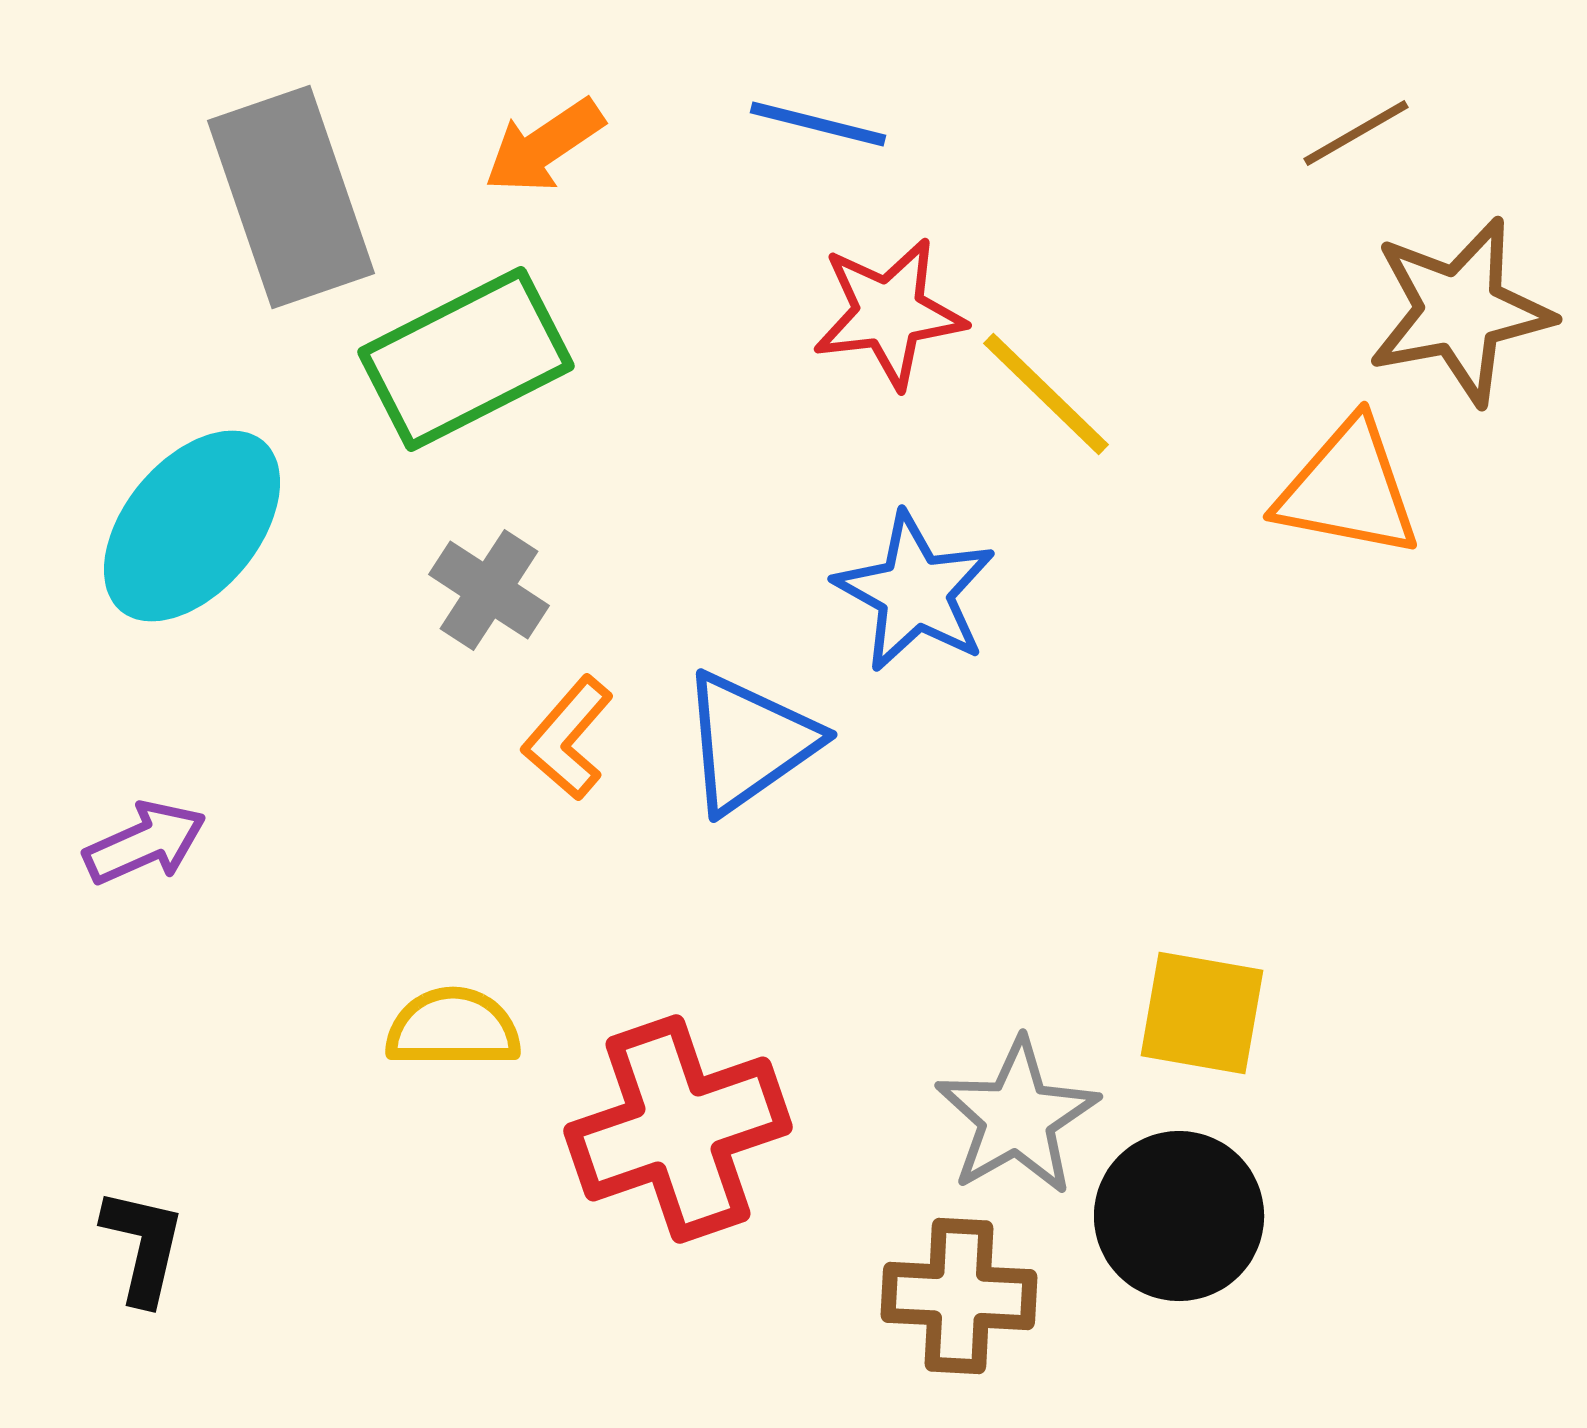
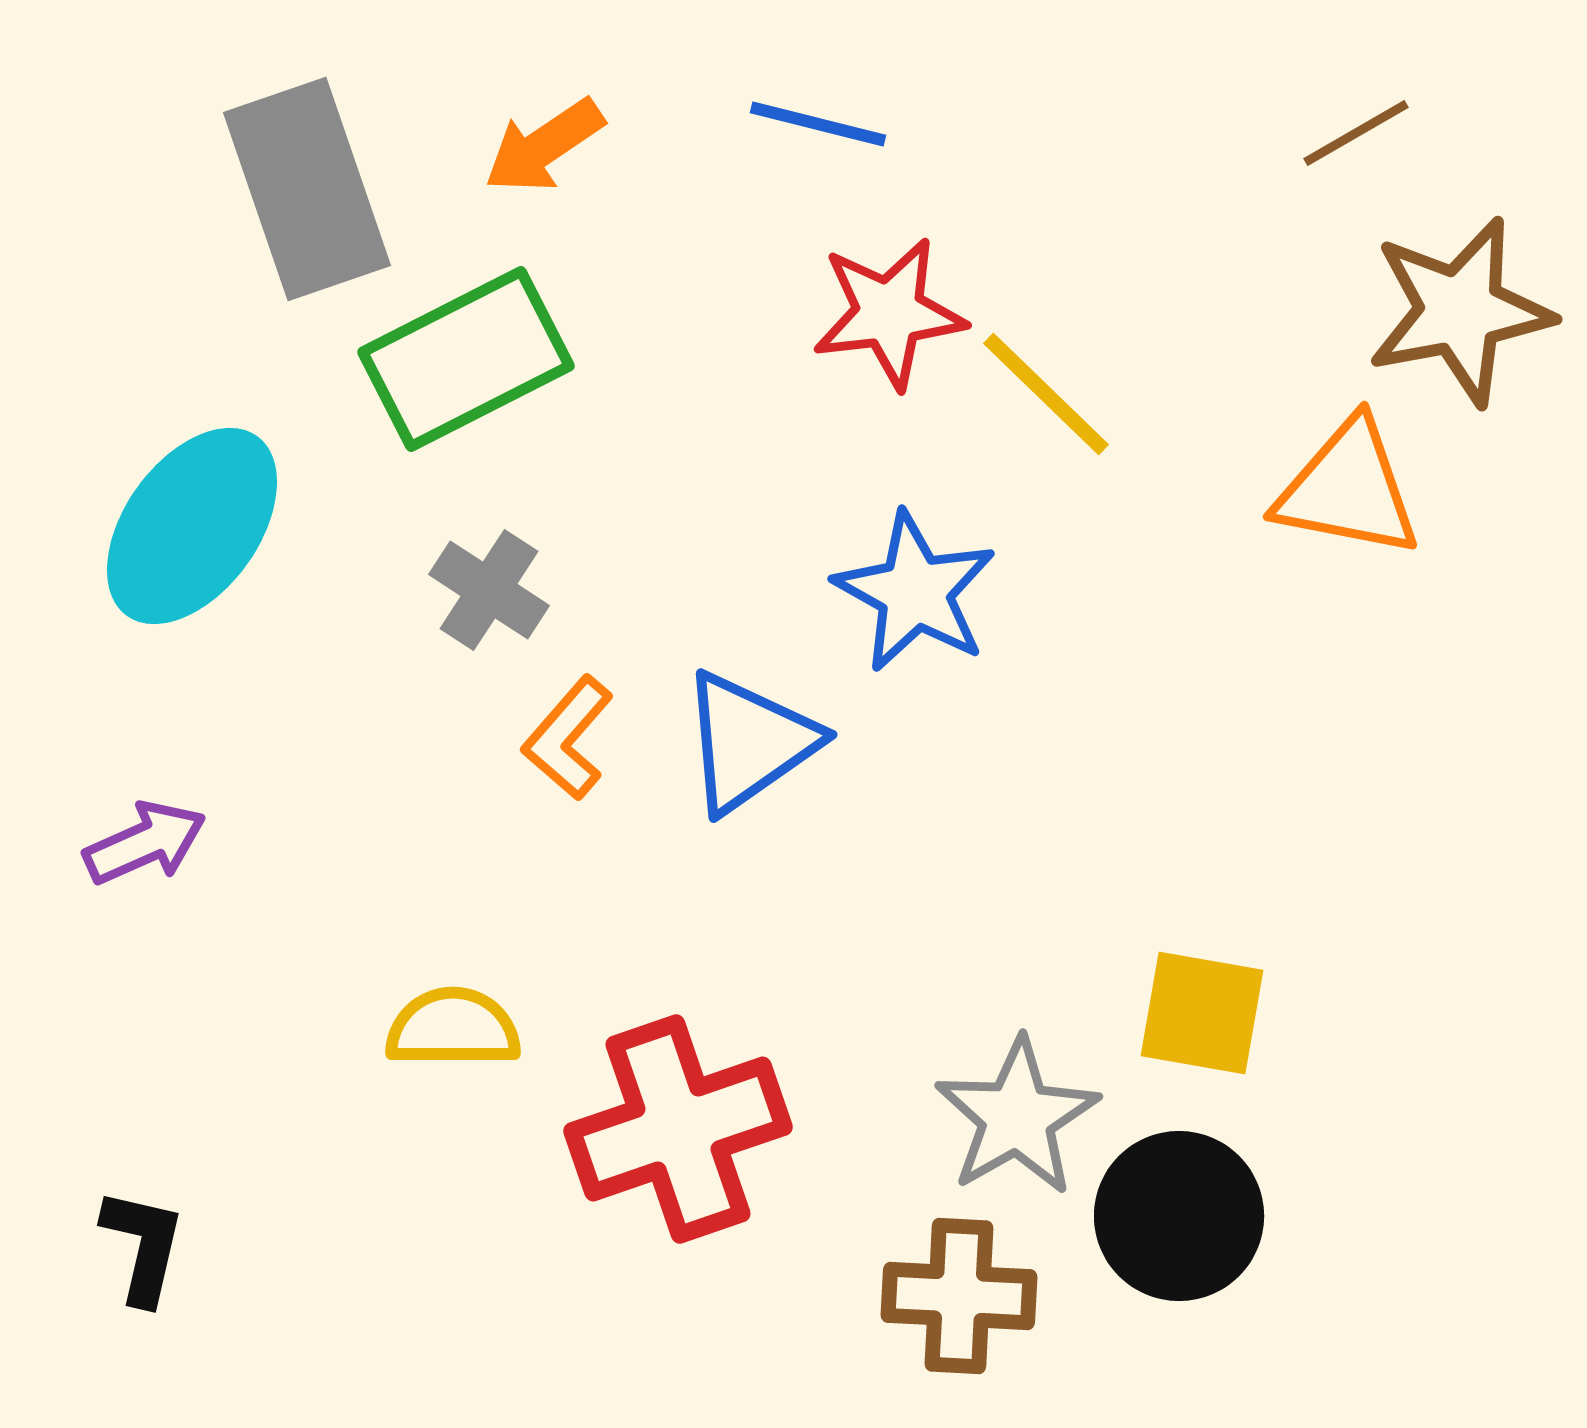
gray rectangle: moved 16 px right, 8 px up
cyan ellipse: rotated 4 degrees counterclockwise
